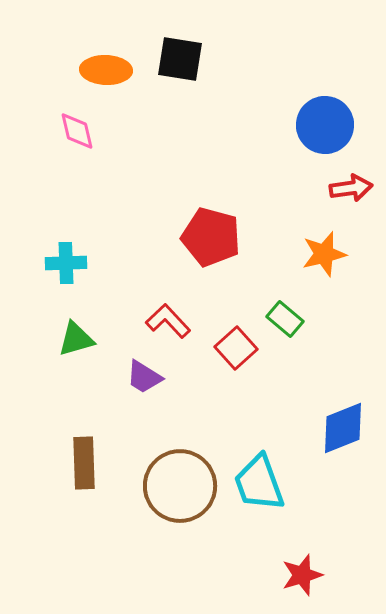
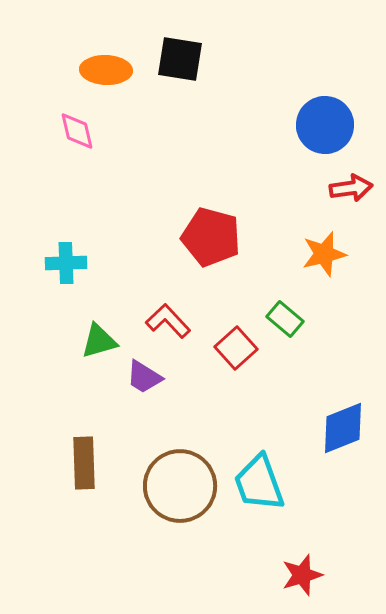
green triangle: moved 23 px right, 2 px down
